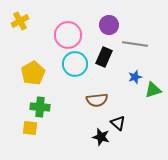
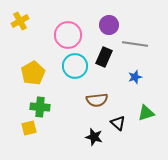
cyan circle: moved 2 px down
green triangle: moved 7 px left, 23 px down
yellow square: moved 1 px left; rotated 21 degrees counterclockwise
black star: moved 7 px left
